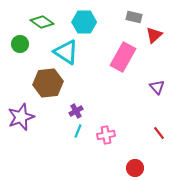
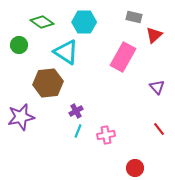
green circle: moved 1 px left, 1 px down
purple star: rotated 8 degrees clockwise
red line: moved 4 px up
